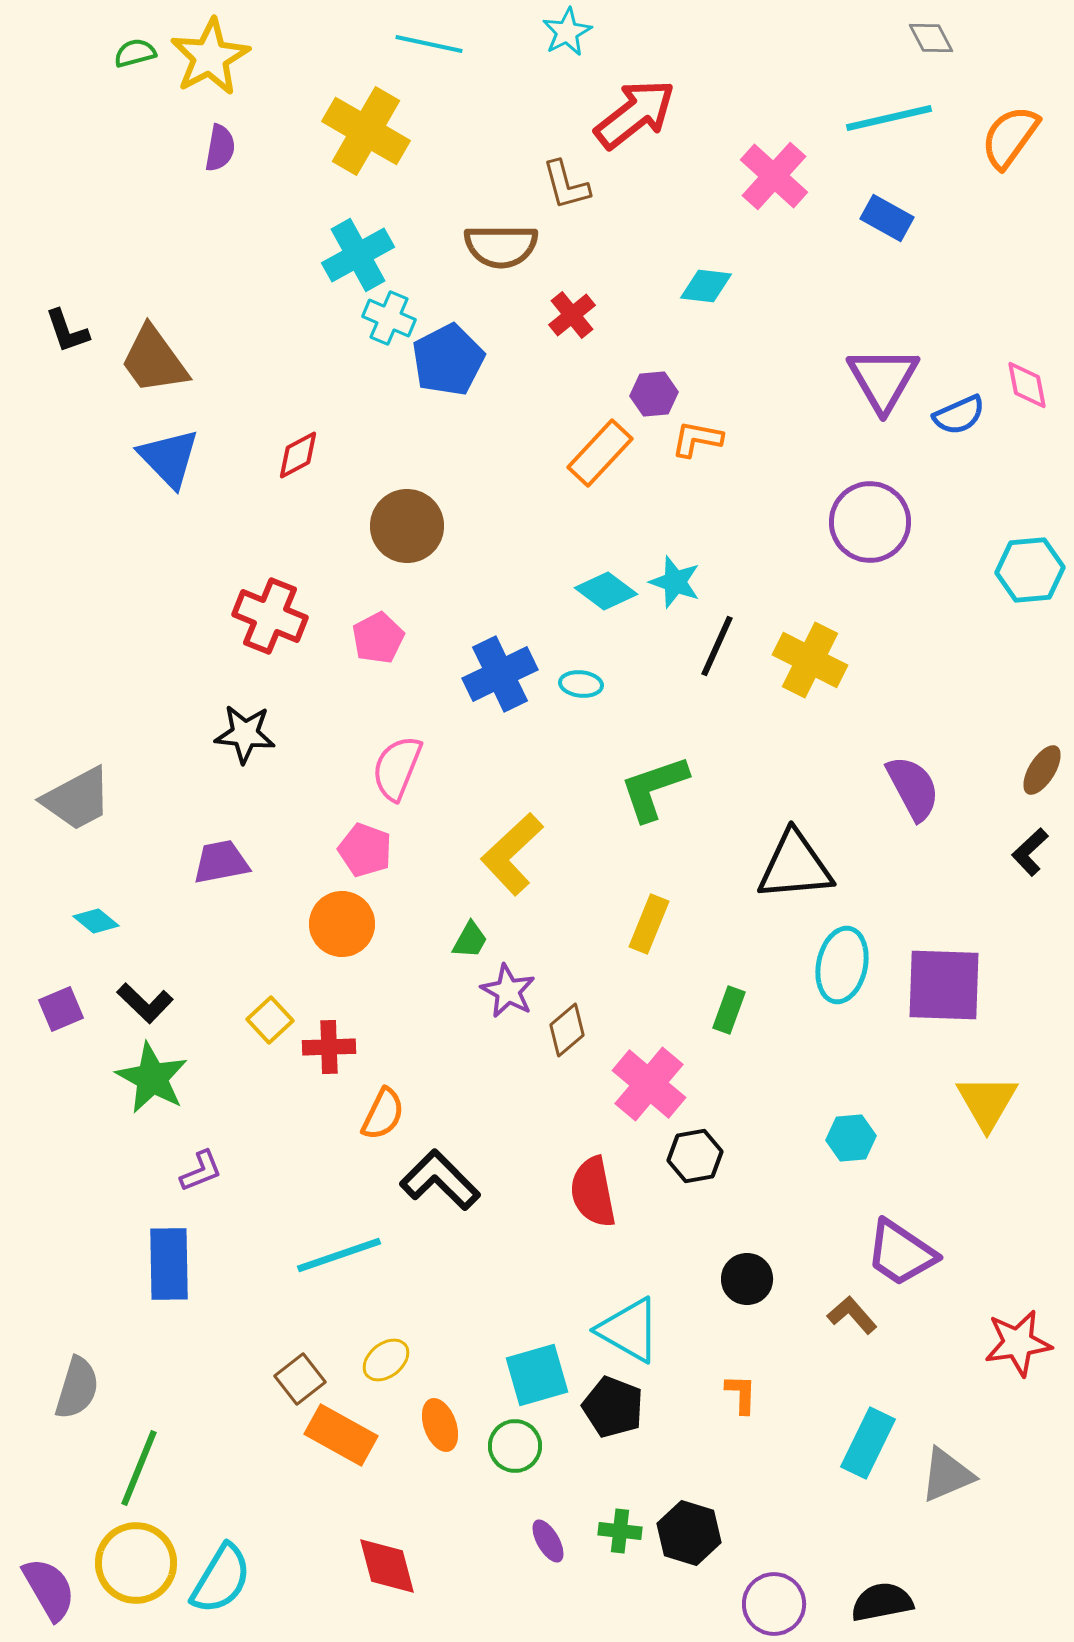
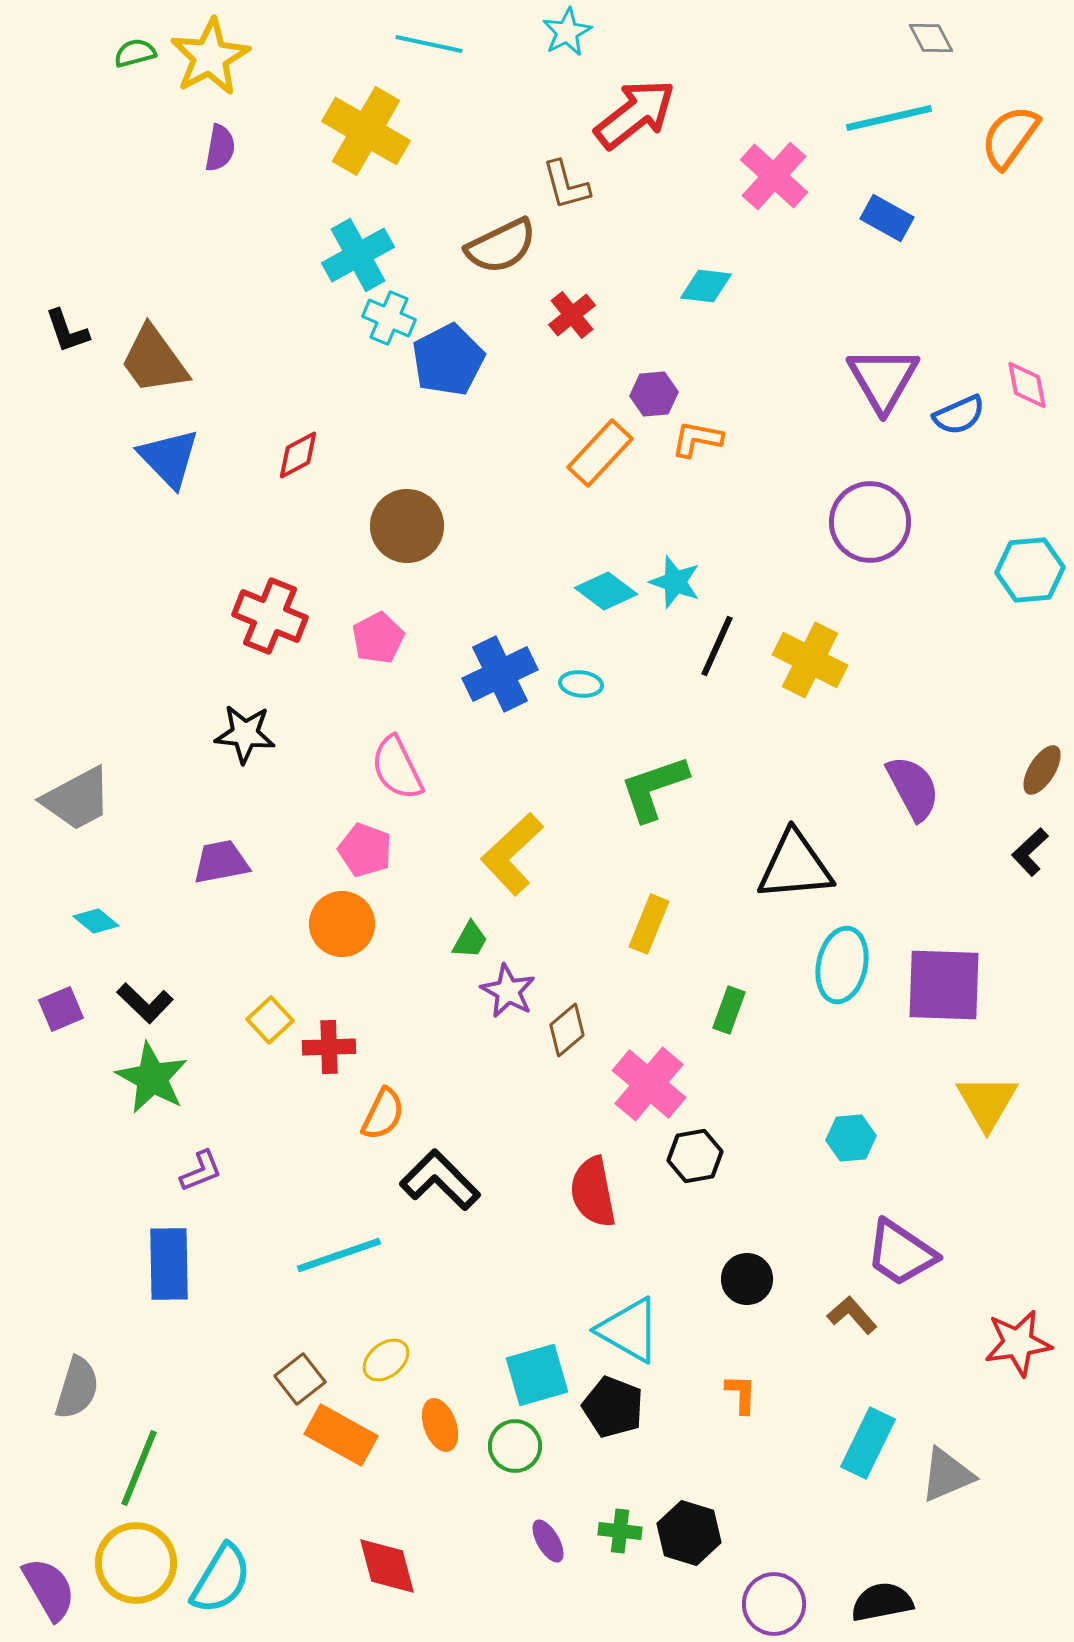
brown semicircle at (501, 246): rotated 26 degrees counterclockwise
pink semicircle at (397, 768): rotated 48 degrees counterclockwise
